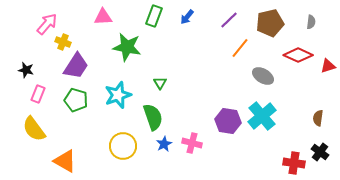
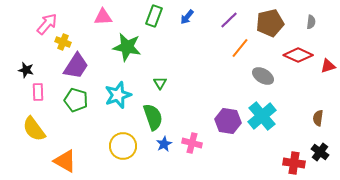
pink rectangle: moved 2 px up; rotated 24 degrees counterclockwise
